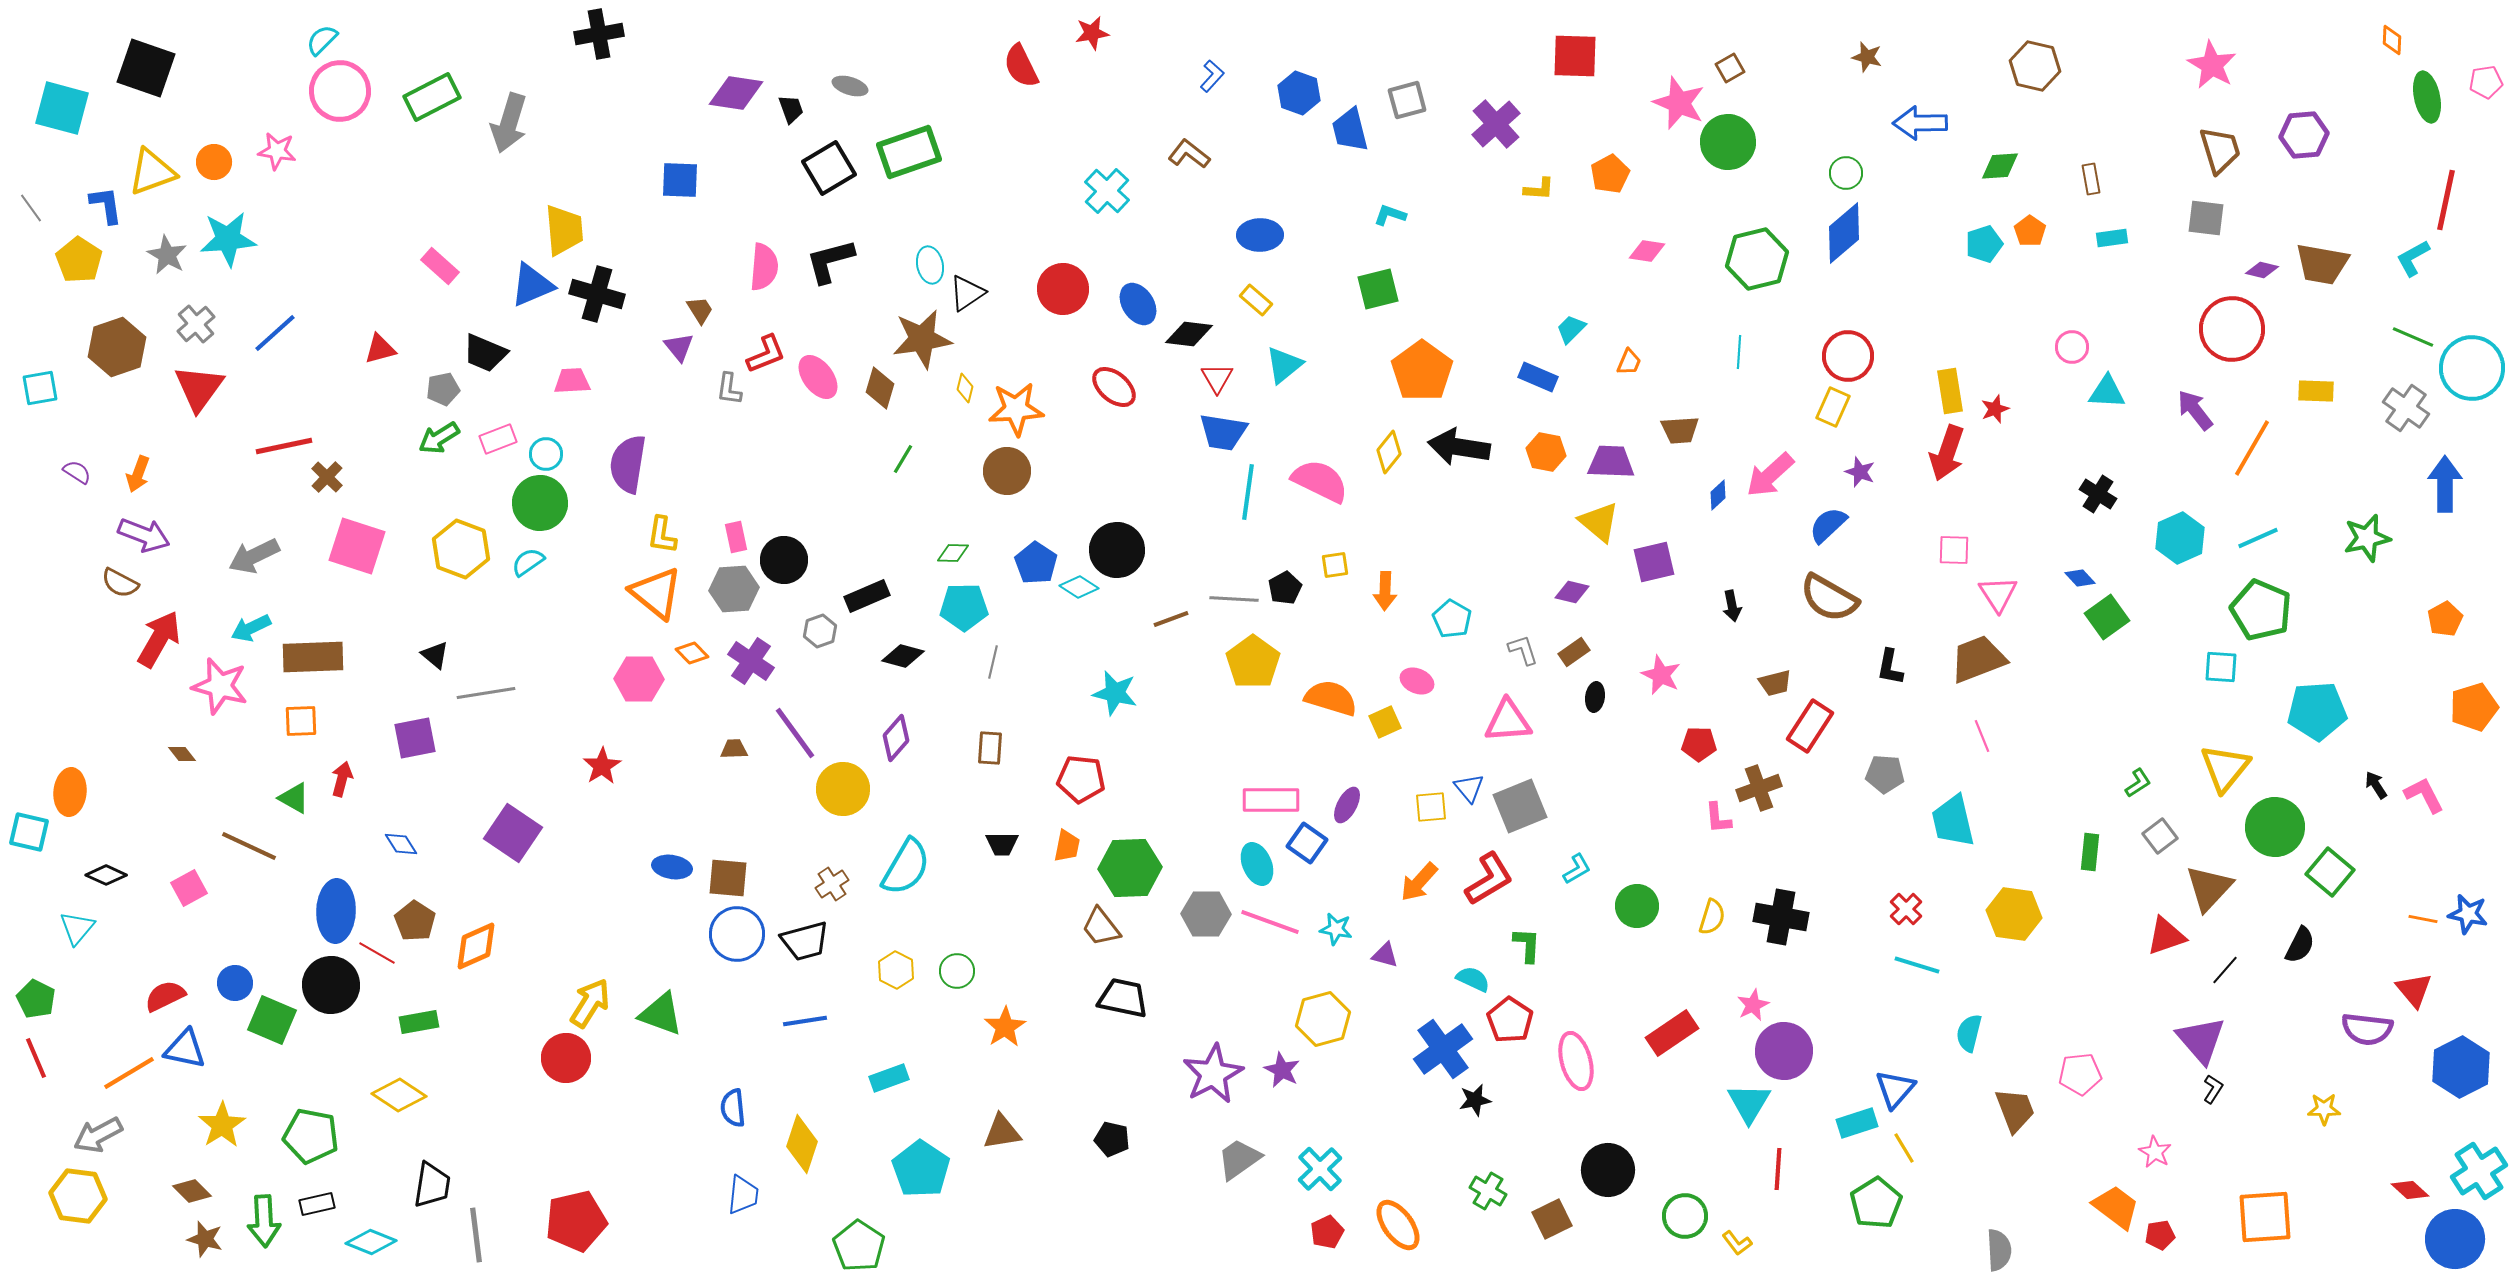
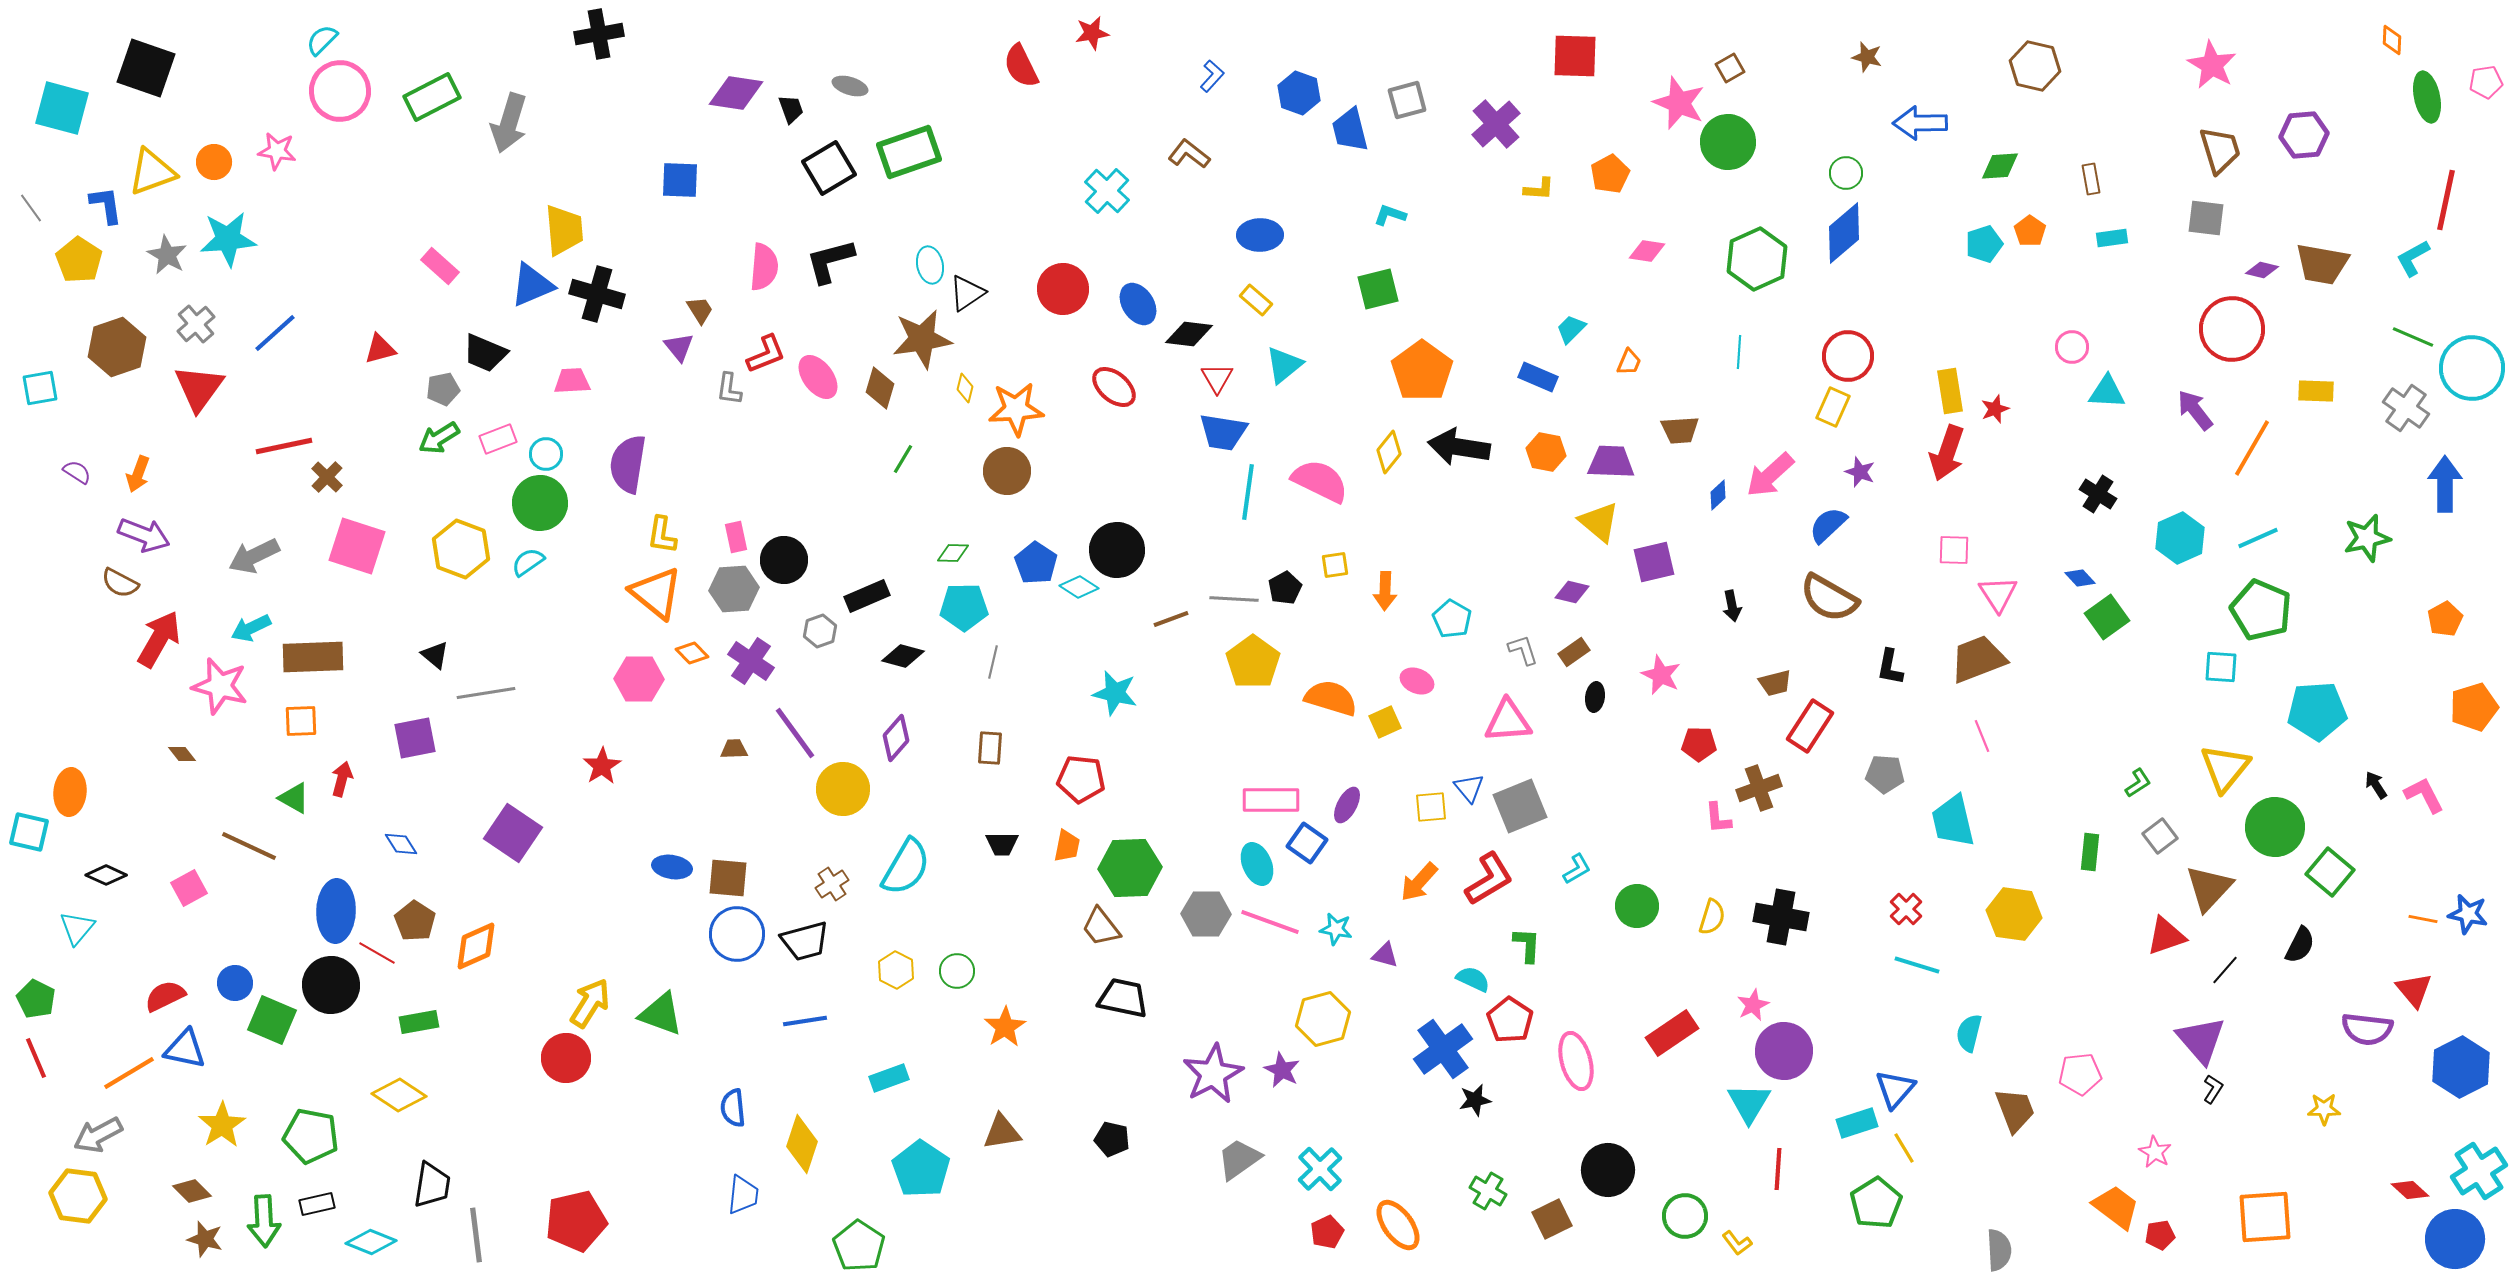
green hexagon at (1757, 259): rotated 10 degrees counterclockwise
